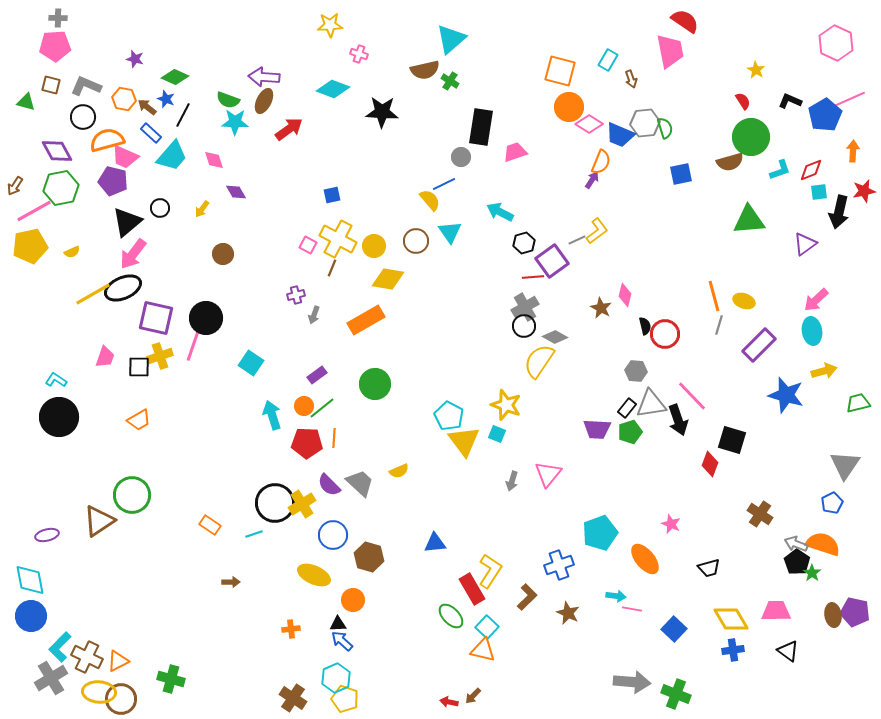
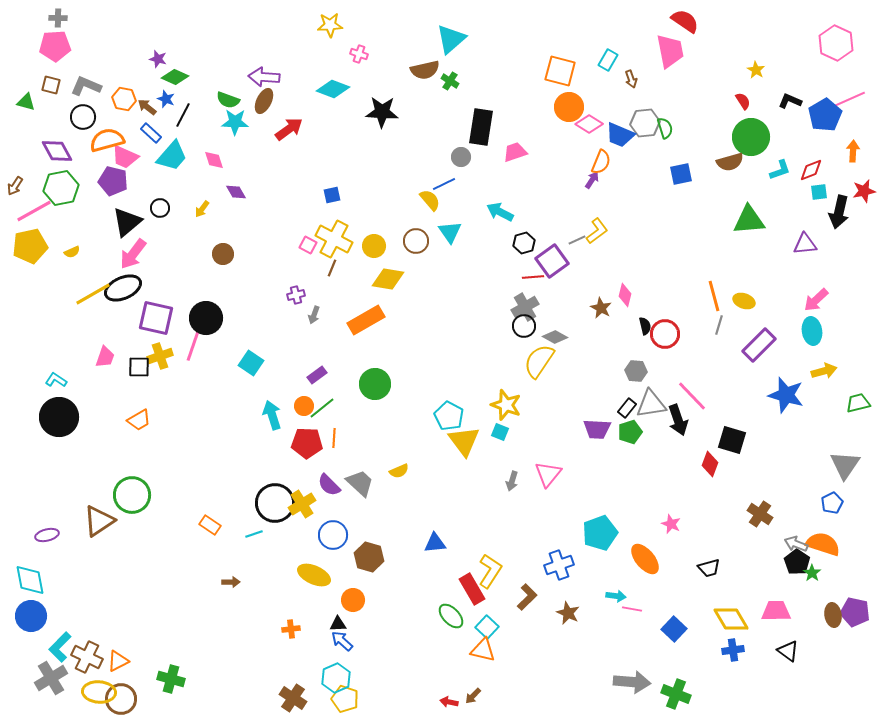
purple star at (135, 59): moved 23 px right
yellow cross at (338, 239): moved 4 px left
purple triangle at (805, 244): rotated 30 degrees clockwise
cyan square at (497, 434): moved 3 px right, 2 px up
